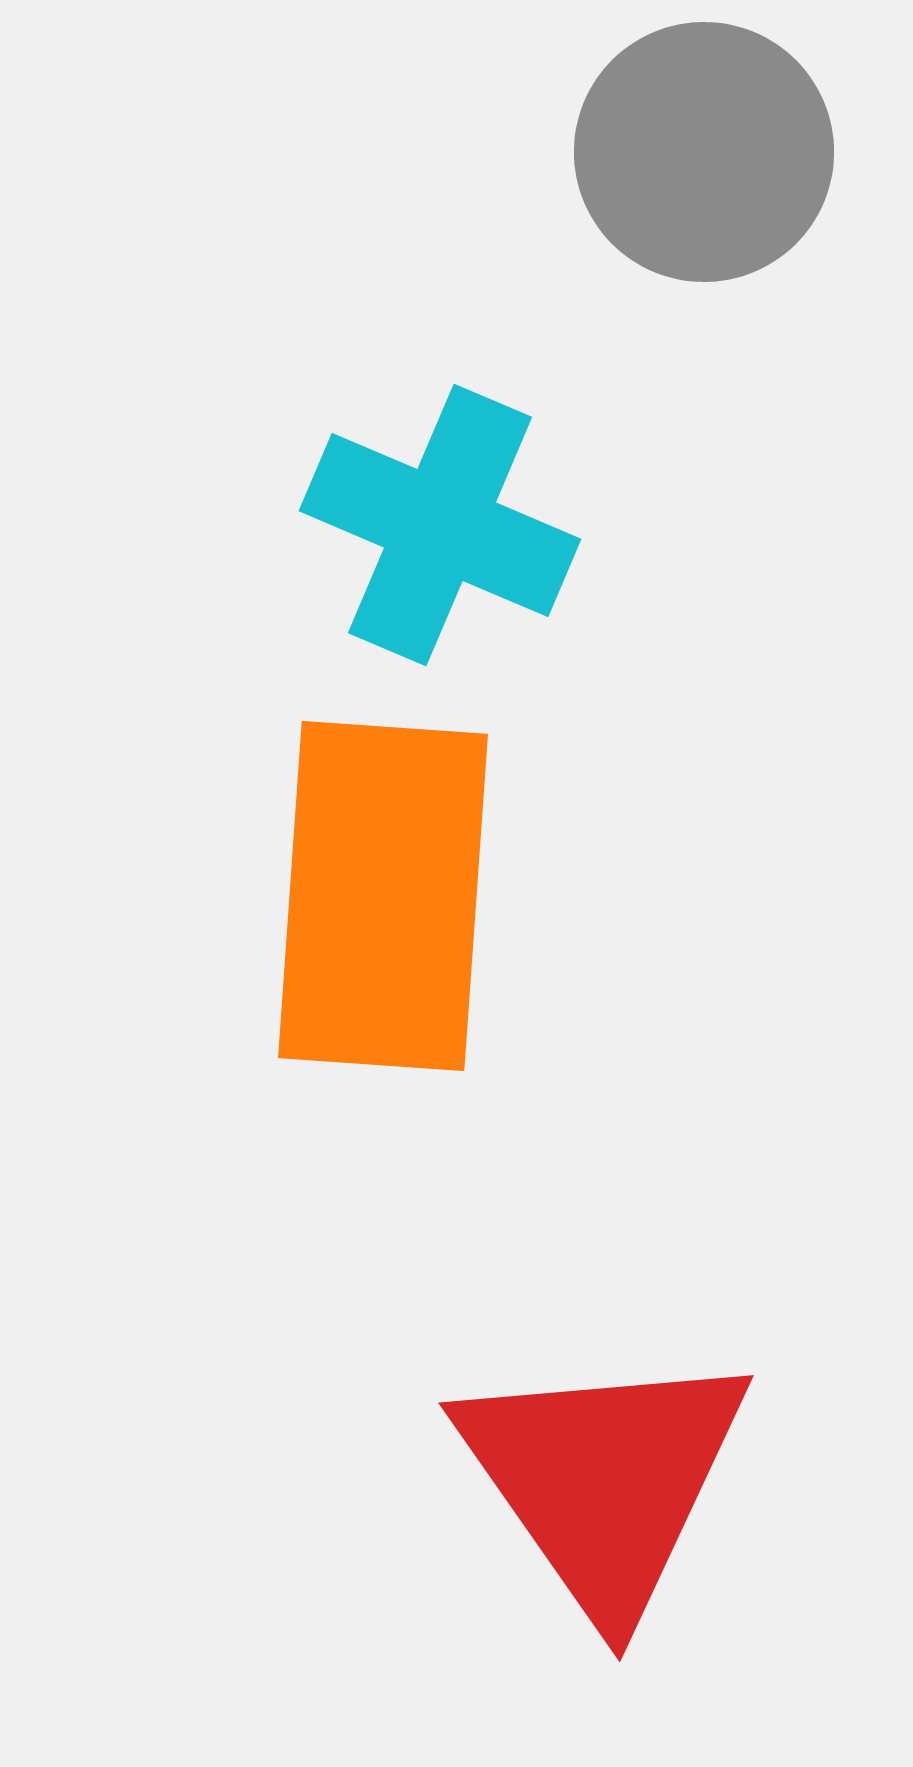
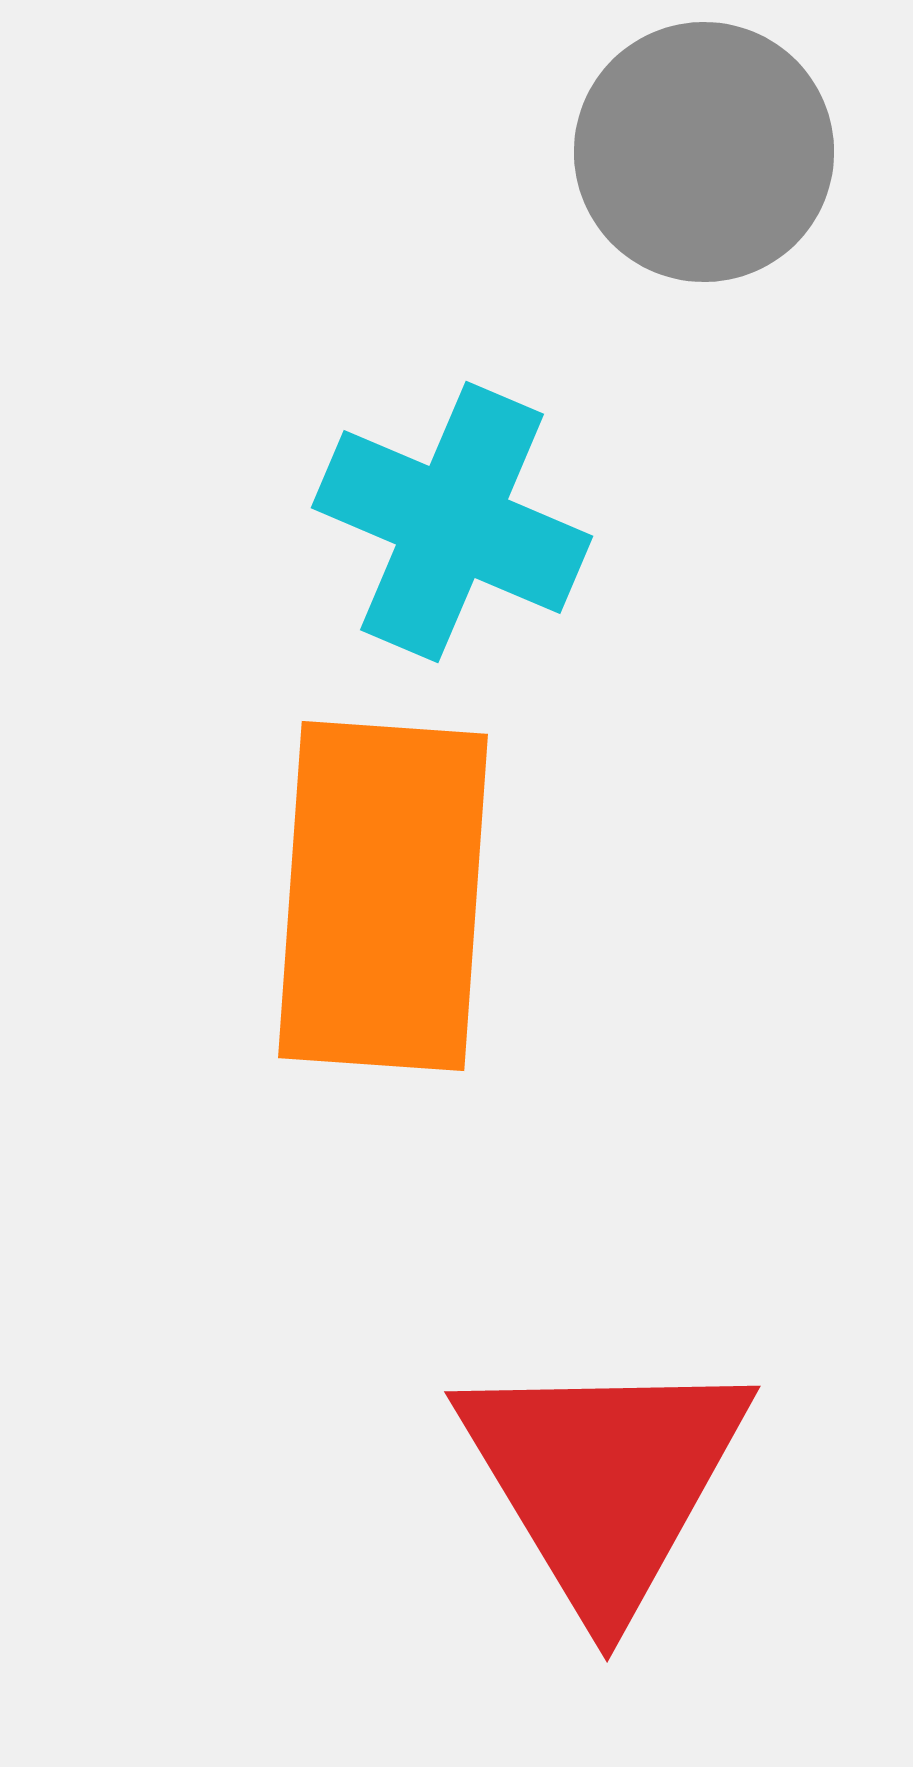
cyan cross: moved 12 px right, 3 px up
red triangle: rotated 4 degrees clockwise
